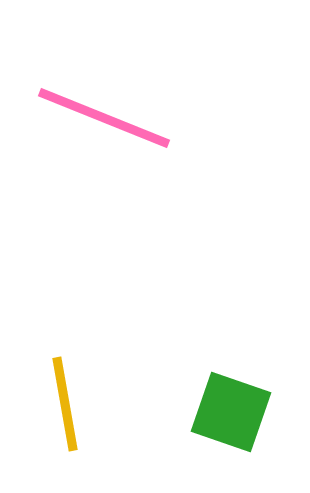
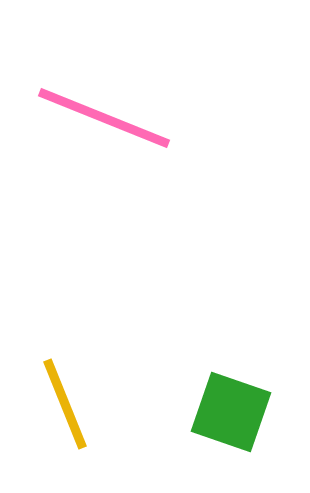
yellow line: rotated 12 degrees counterclockwise
